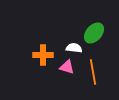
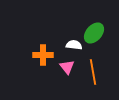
white semicircle: moved 3 px up
pink triangle: rotated 35 degrees clockwise
